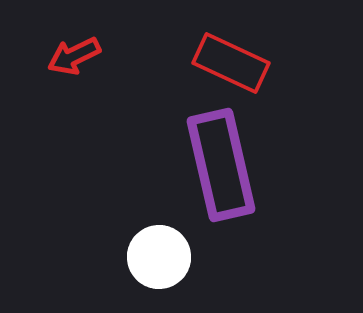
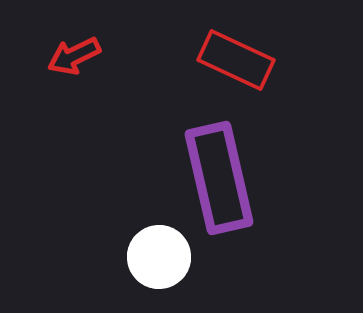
red rectangle: moved 5 px right, 3 px up
purple rectangle: moved 2 px left, 13 px down
